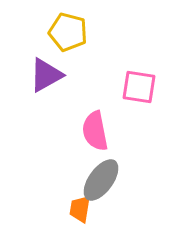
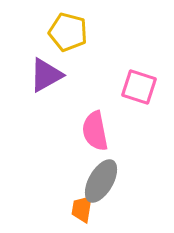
pink square: rotated 9 degrees clockwise
gray ellipse: moved 1 px down; rotated 6 degrees counterclockwise
orange trapezoid: moved 2 px right
